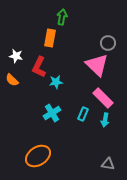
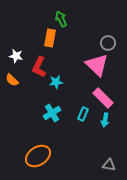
green arrow: moved 1 px left, 2 px down; rotated 35 degrees counterclockwise
gray triangle: moved 1 px right, 1 px down
